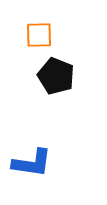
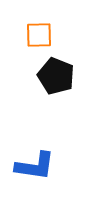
blue L-shape: moved 3 px right, 3 px down
